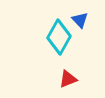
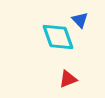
cyan diamond: moved 1 px left; rotated 48 degrees counterclockwise
